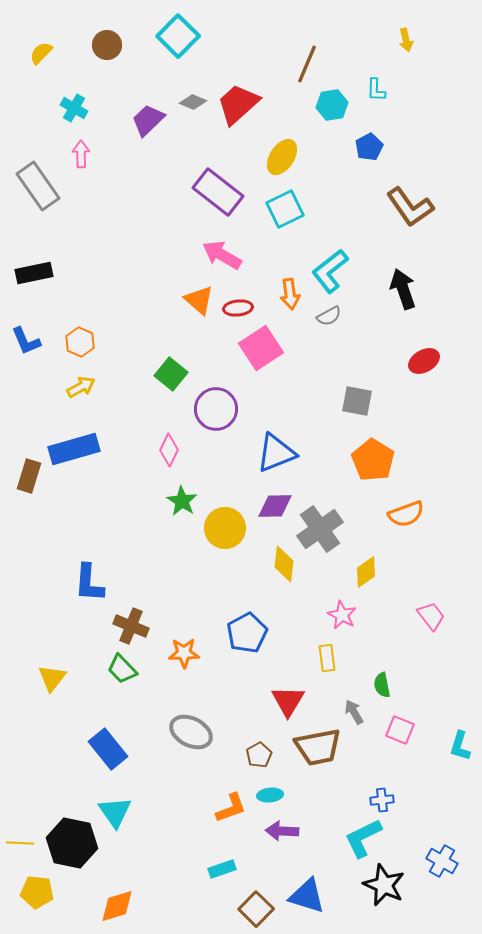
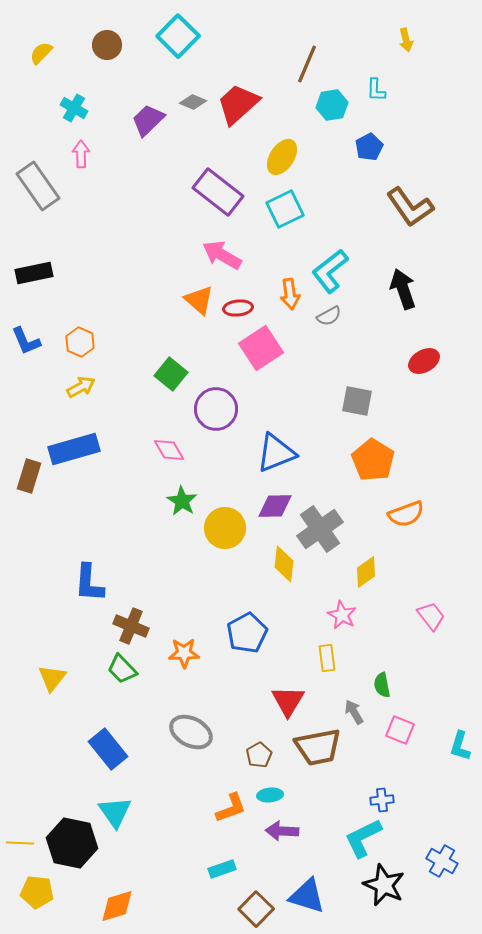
pink diamond at (169, 450): rotated 56 degrees counterclockwise
